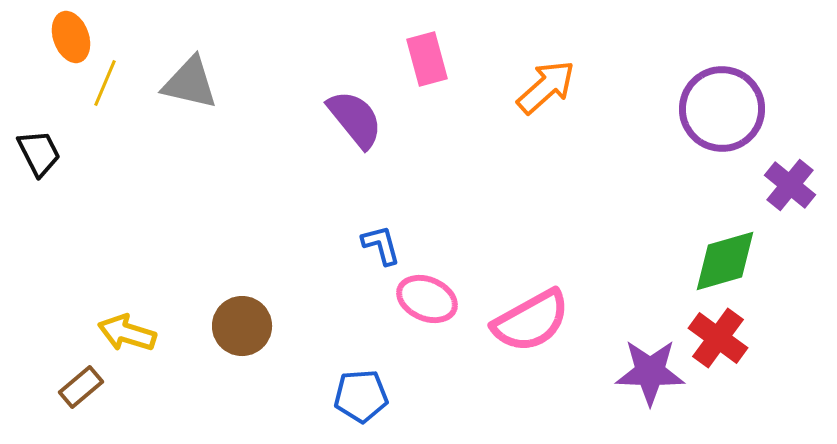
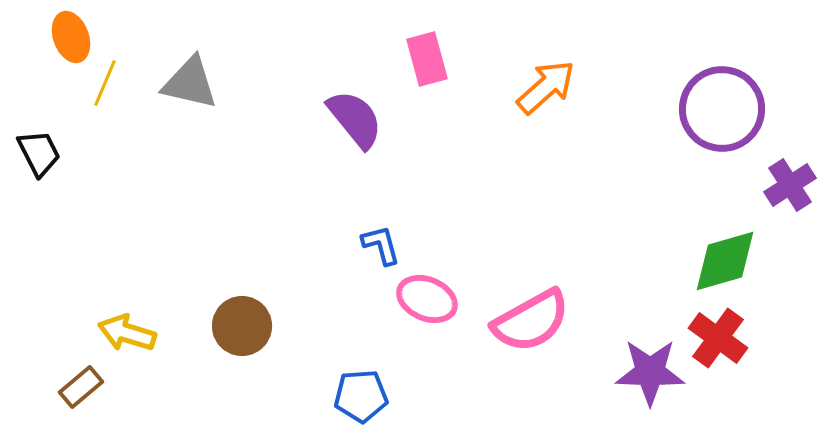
purple cross: rotated 18 degrees clockwise
